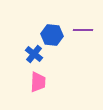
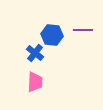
blue cross: moved 1 px right, 1 px up
pink trapezoid: moved 3 px left
